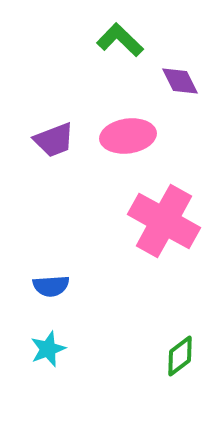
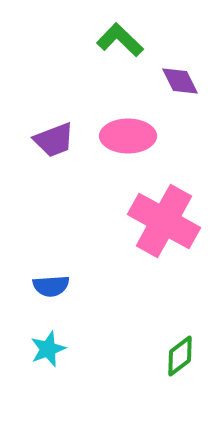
pink ellipse: rotated 8 degrees clockwise
